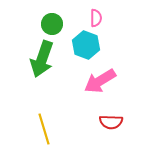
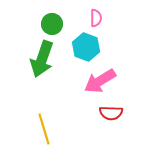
cyan hexagon: moved 2 px down
red semicircle: moved 9 px up
